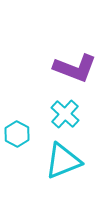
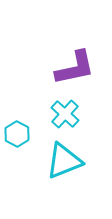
purple L-shape: rotated 33 degrees counterclockwise
cyan triangle: moved 1 px right
